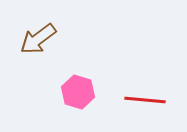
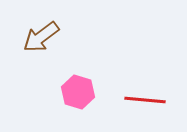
brown arrow: moved 3 px right, 2 px up
